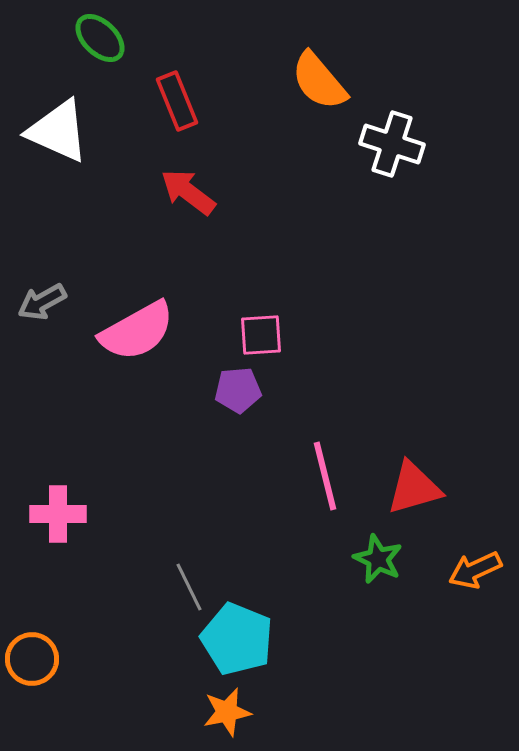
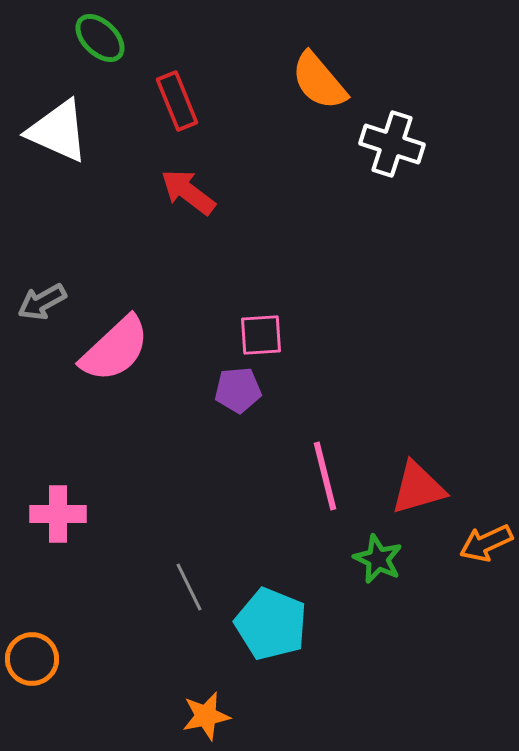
pink semicircle: moved 22 px left, 18 px down; rotated 14 degrees counterclockwise
red triangle: moved 4 px right
orange arrow: moved 11 px right, 27 px up
cyan pentagon: moved 34 px right, 15 px up
orange star: moved 21 px left, 4 px down
